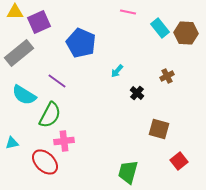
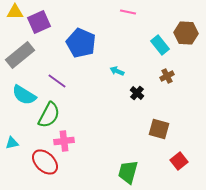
cyan rectangle: moved 17 px down
gray rectangle: moved 1 px right, 2 px down
cyan arrow: rotated 72 degrees clockwise
green semicircle: moved 1 px left
